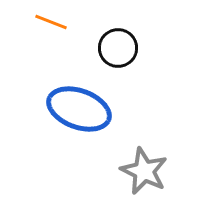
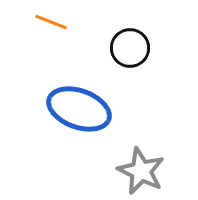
black circle: moved 12 px right
gray star: moved 3 px left
